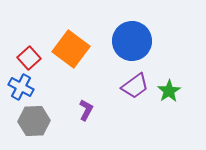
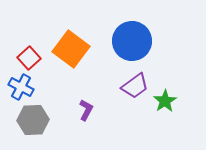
green star: moved 4 px left, 10 px down
gray hexagon: moved 1 px left, 1 px up
